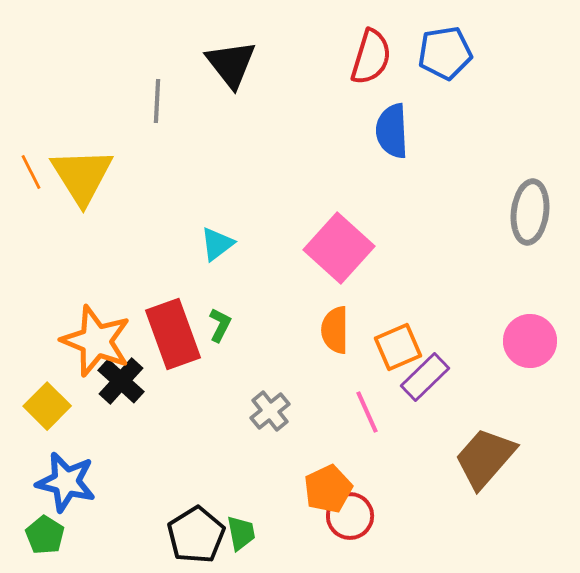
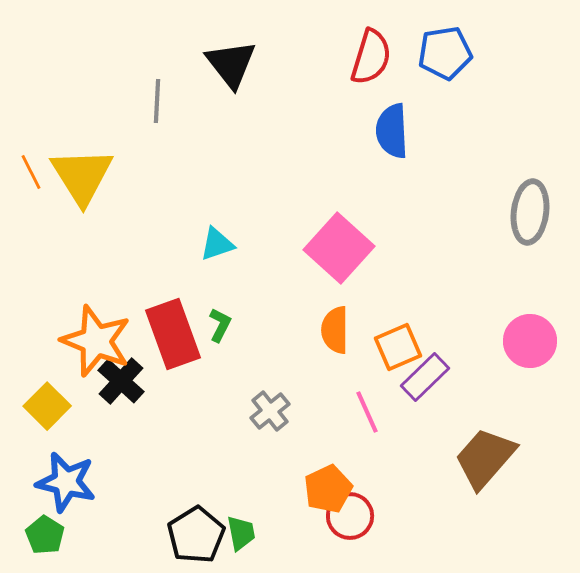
cyan triangle: rotated 18 degrees clockwise
